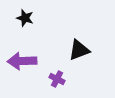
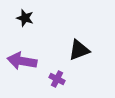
purple arrow: rotated 12 degrees clockwise
